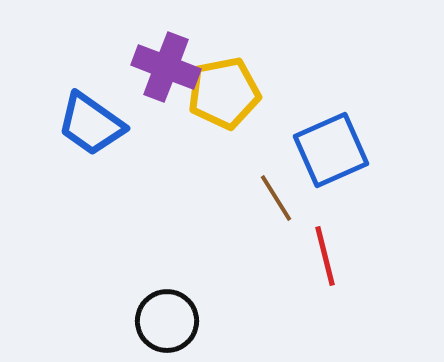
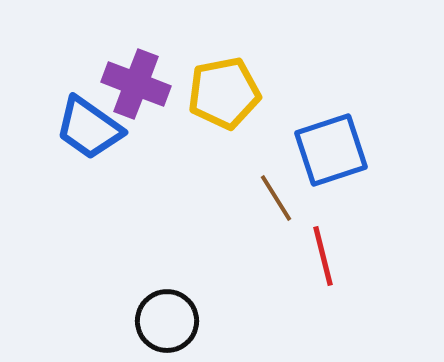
purple cross: moved 30 px left, 17 px down
blue trapezoid: moved 2 px left, 4 px down
blue square: rotated 6 degrees clockwise
red line: moved 2 px left
